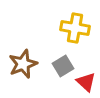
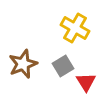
yellow cross: rotated 20 degrees clockwise
red triangle: rotated 15 degrees clockwise
